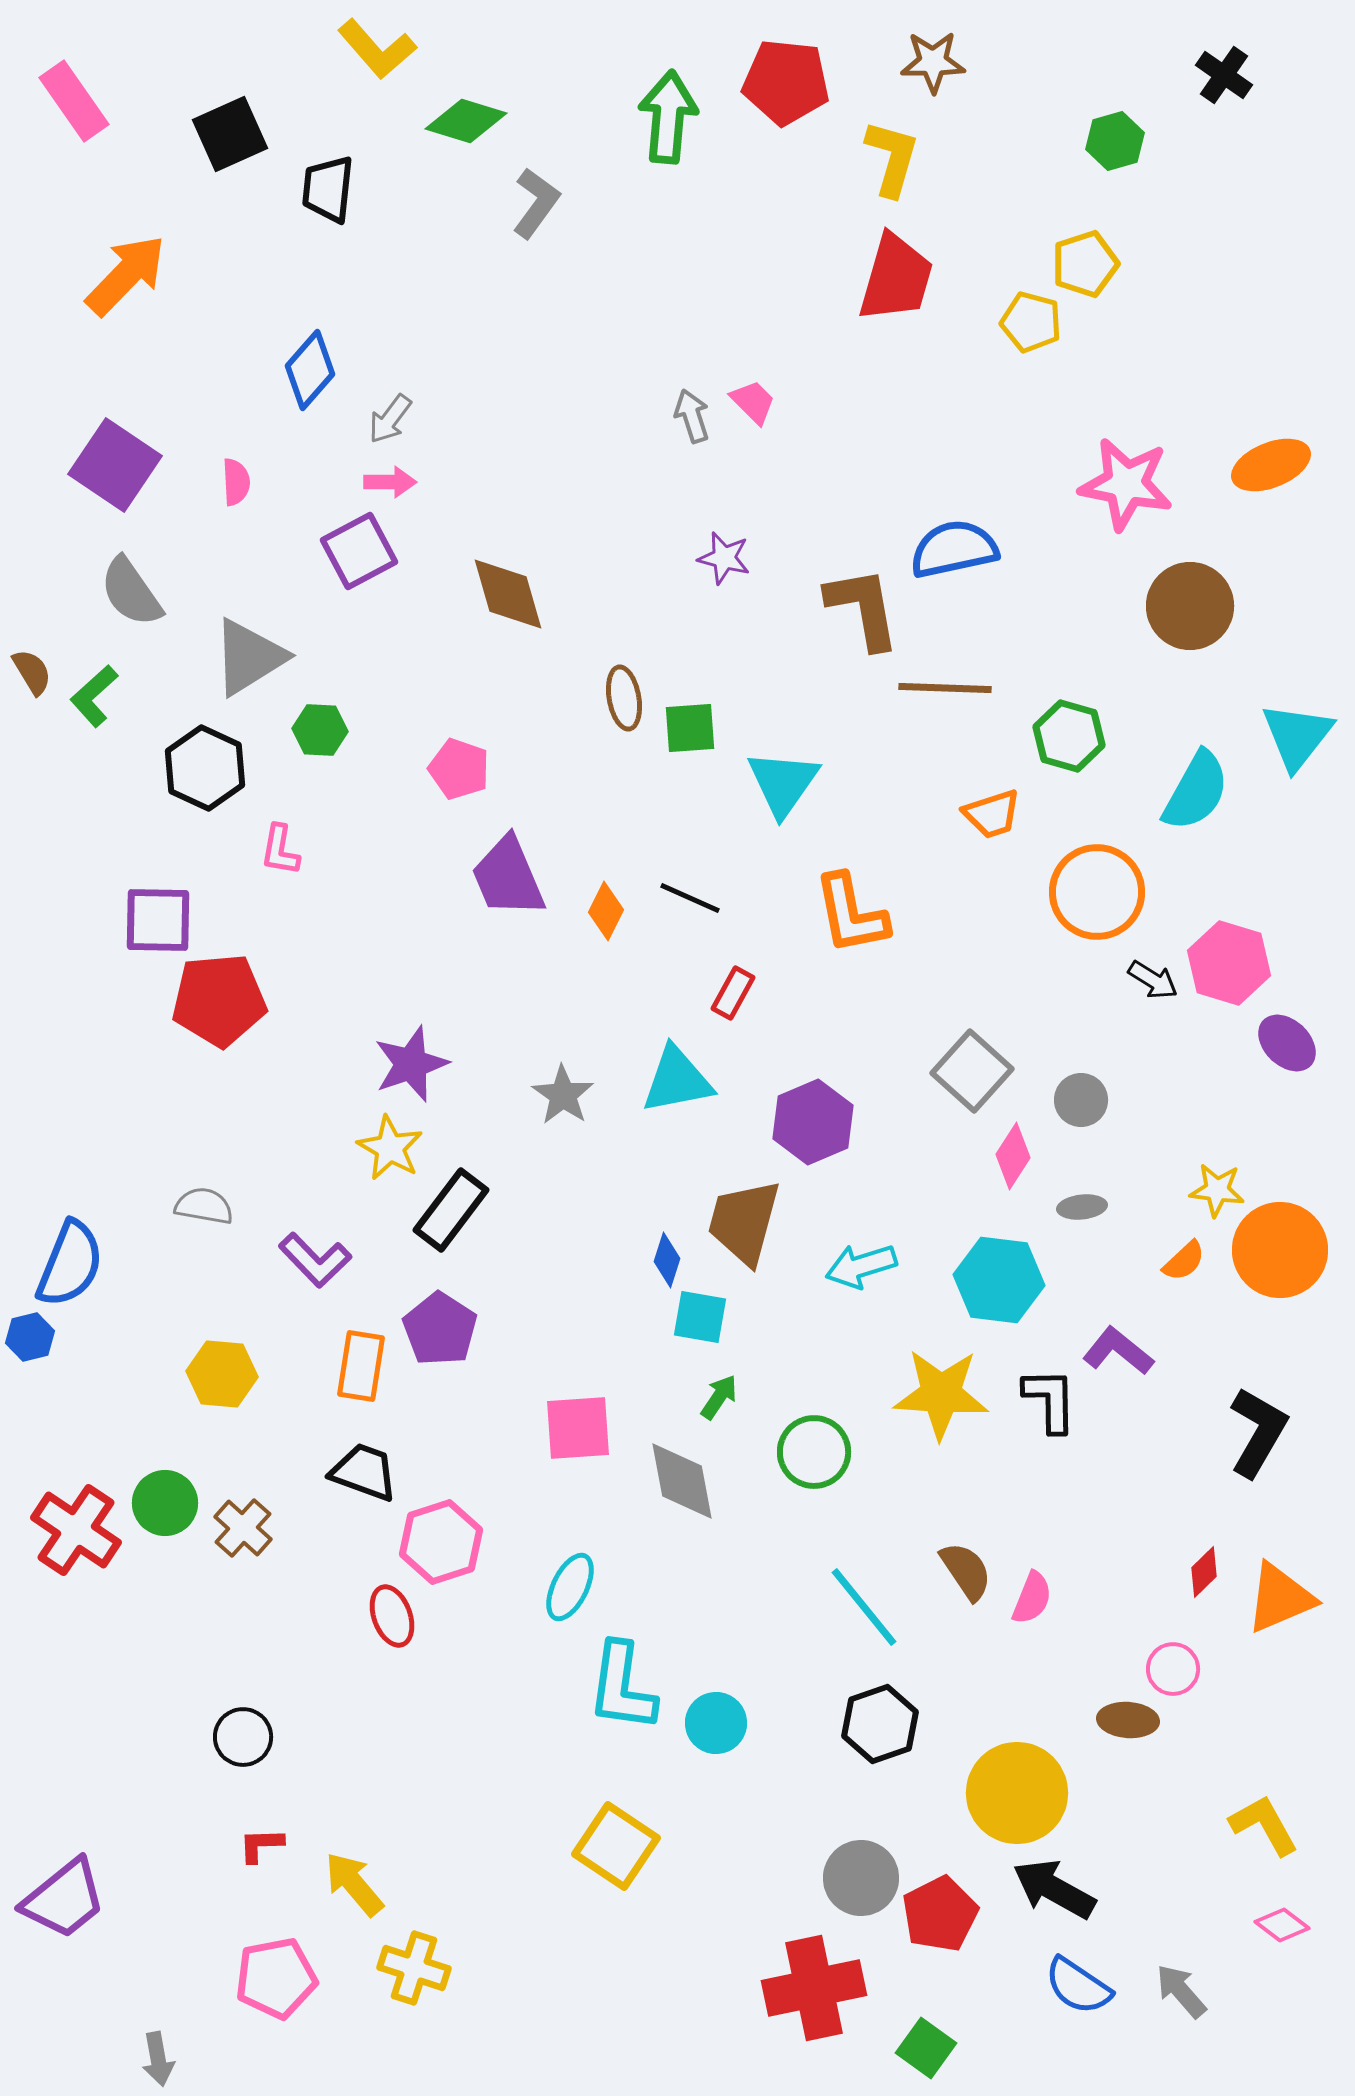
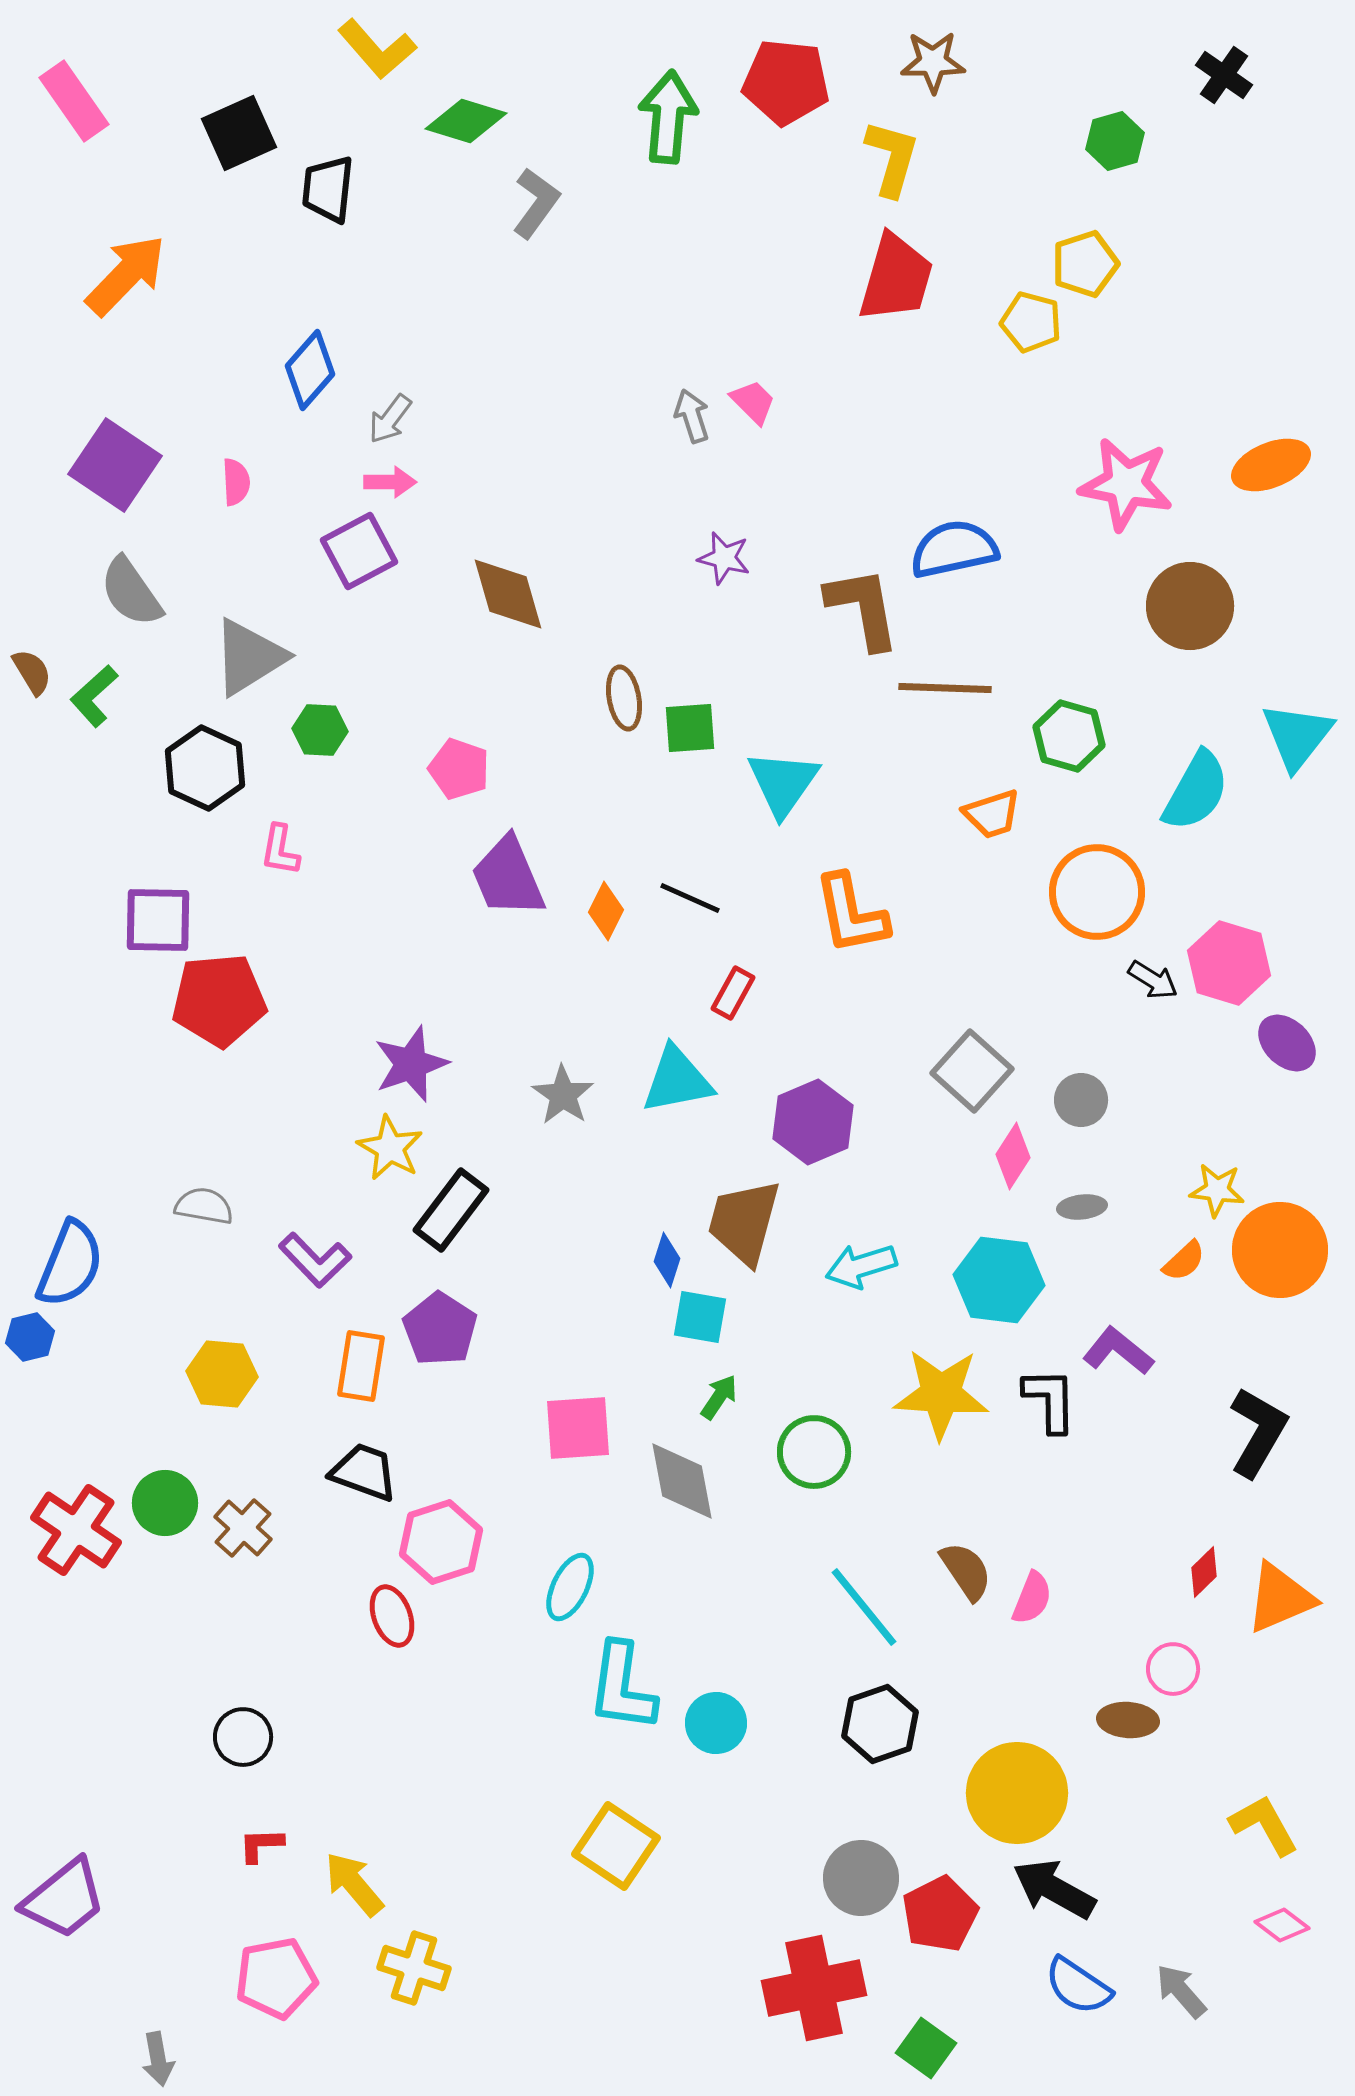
black square at (230, 134): moved 9 px right, 1 px up
